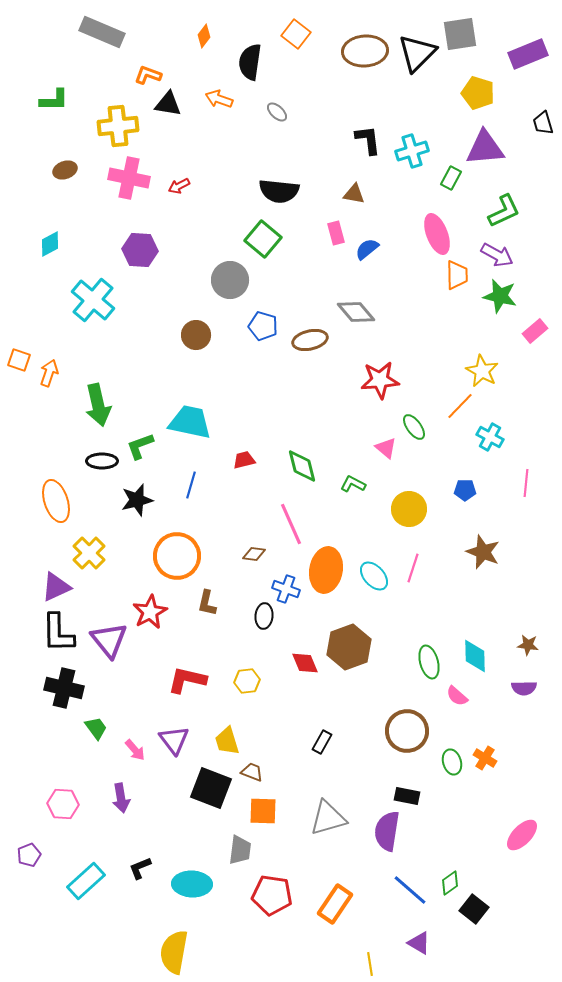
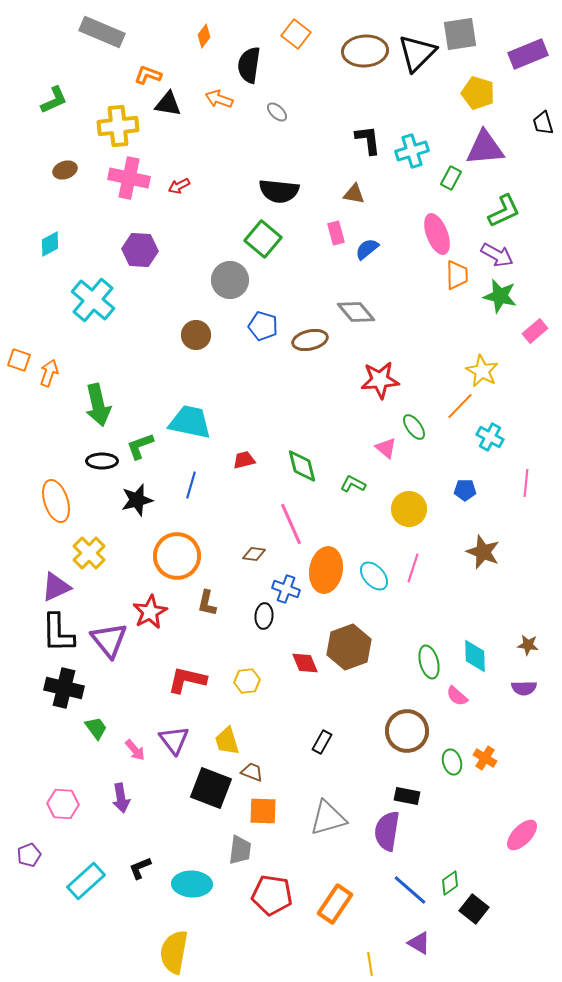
black semicircle at (250, 62): moved 1 px left, 3 px down
green L-shape at (54, 100): rotated 24 degrees counterclockwise
